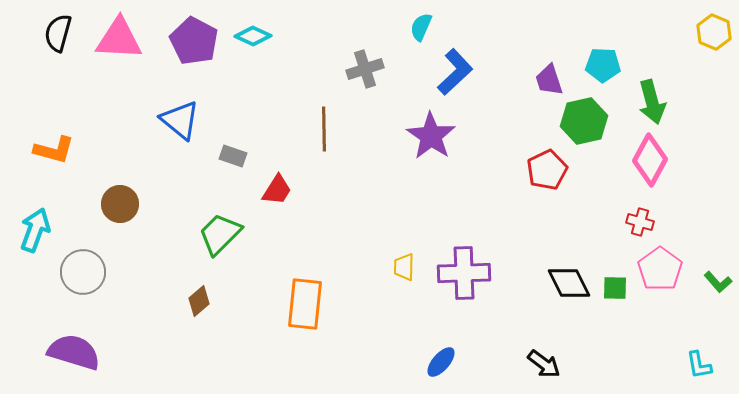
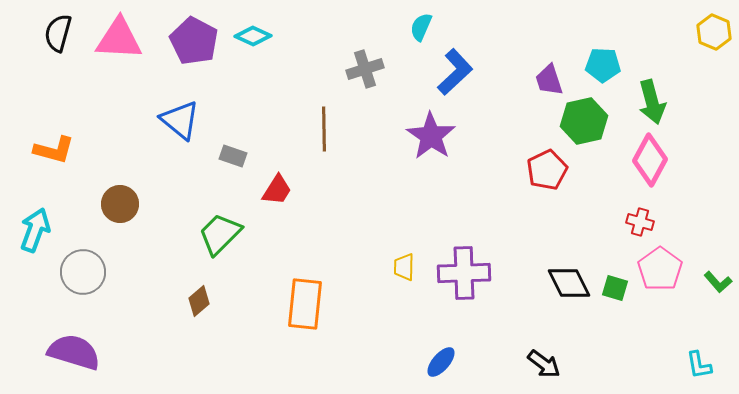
green square: rotated 16 degrees clockwise
